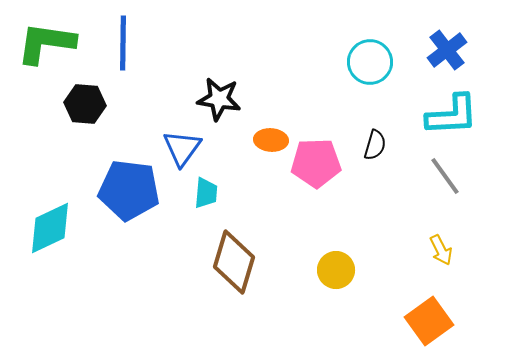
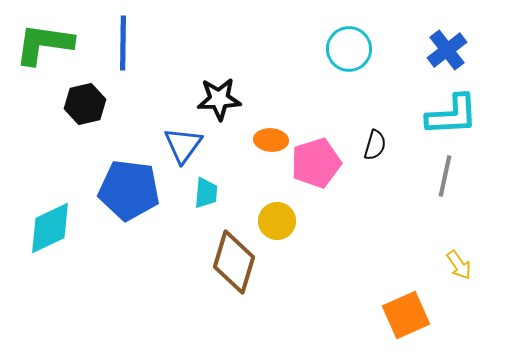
green L-shape: moved 2 px left, 1 px down
cyan circle: moved 21 px left, 13 px up
black star: rotated 12 degrees counterclockwise
black hexagon: rotated 18 degrees counterclockwise
blue triangle: moved 1 px right, 3 px up
pink pentagon: rotated 15 degrees counterclockwise
gray line: rotated 48 degrees clockwise
yellow arrow: moved 18 px right, 15 px down; rotated 8 degrees counterclockwise
yellow circle: moved 59 px left, 49 px up
orange square: moved 23 px left, 6 px up; rotated 12 degrees clockwise
